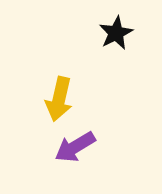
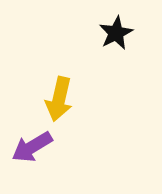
purple arrow: moved 43 px left
